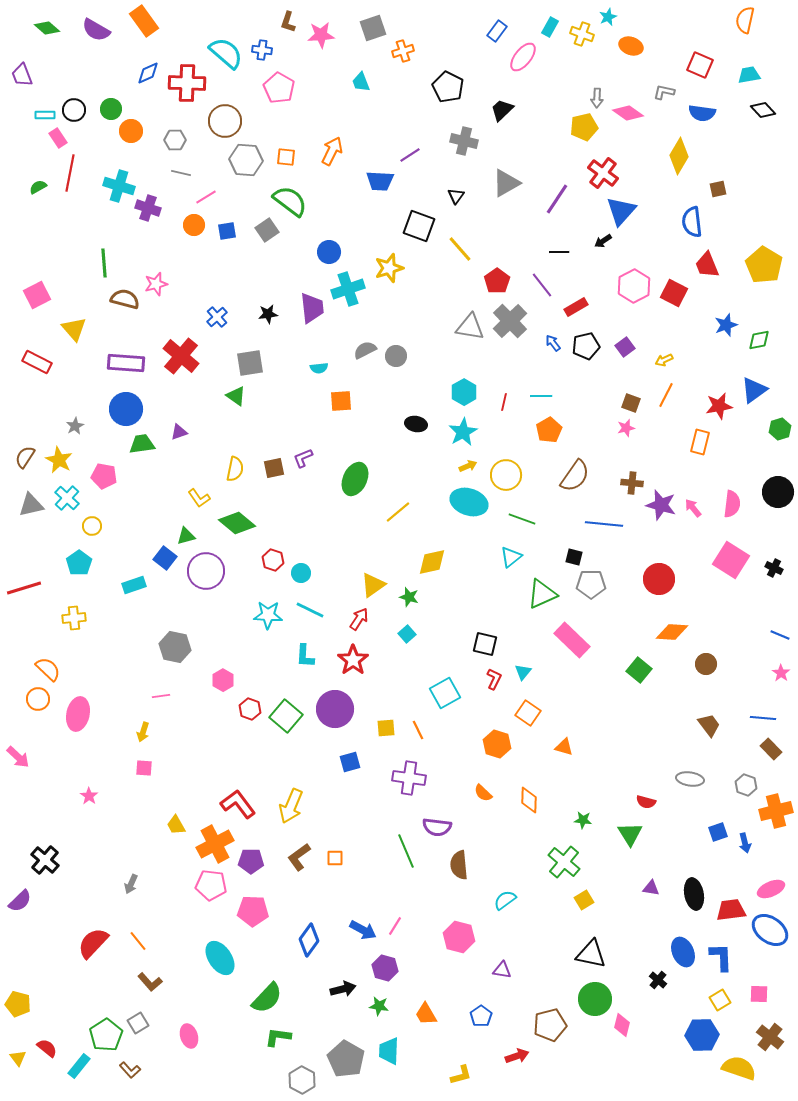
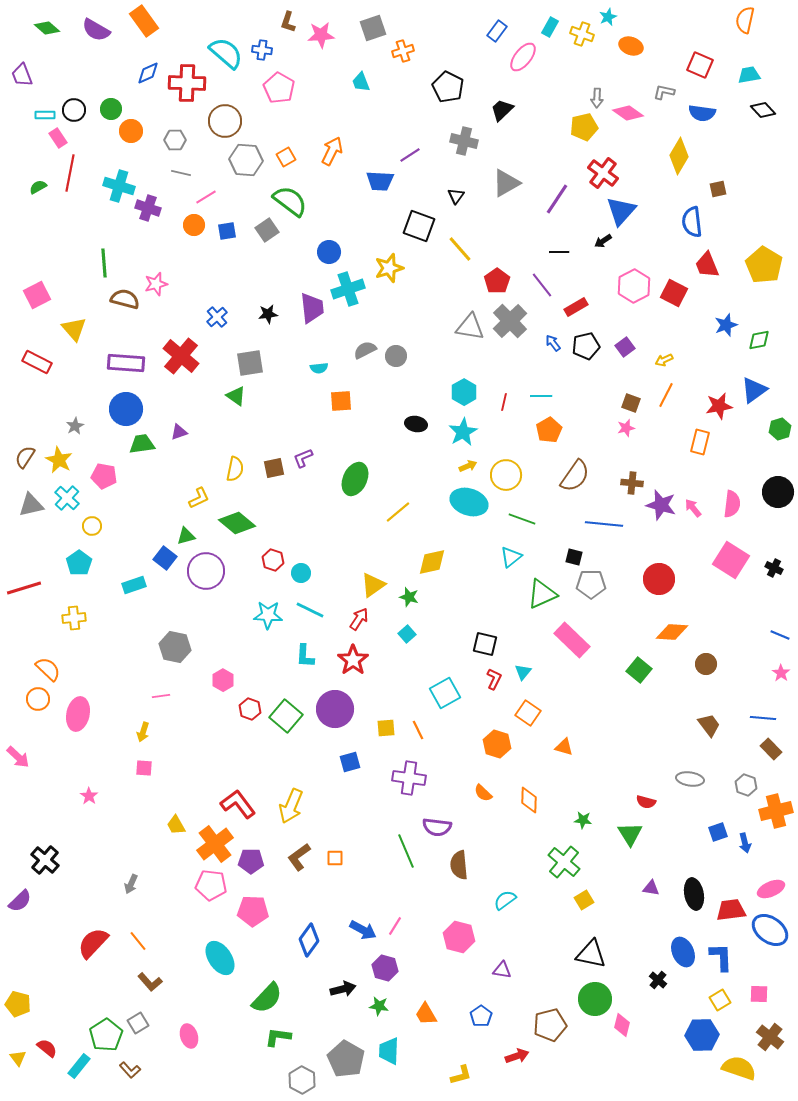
orange square at (286, 157): rotated 36 degrees counterclockwise
yellow L-shape at (199, 498): rotated 80 degrees counterclockwise
orange cross at (215, 844): rotated 9 degrees counterclockwise
